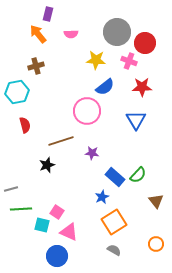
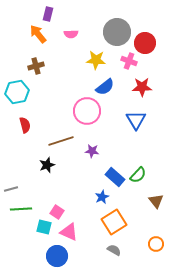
purple star: moved 2 px up
cyan square: moved 2 px right, 2 px down
